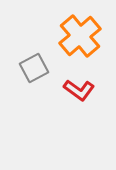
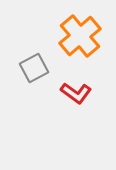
red L-shape: moved 3 px left, 3 px down
